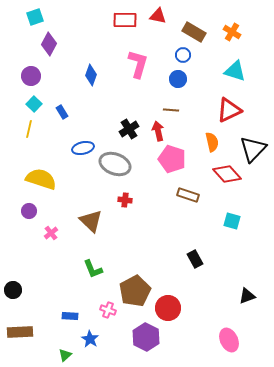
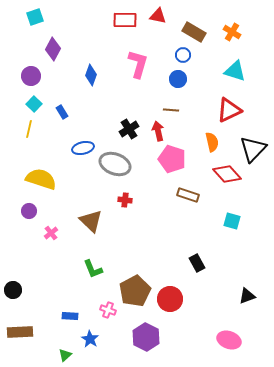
purple diamond at (49, 44): moved 4 px right, 5 px down
black rectangle at (195, 259): moved 2 px right, 4 px down
red circle at (168, 308): moved 2 px right, 9 px up
pink ellipse at (229, 340): rotated 45 degrees counterclockwise
